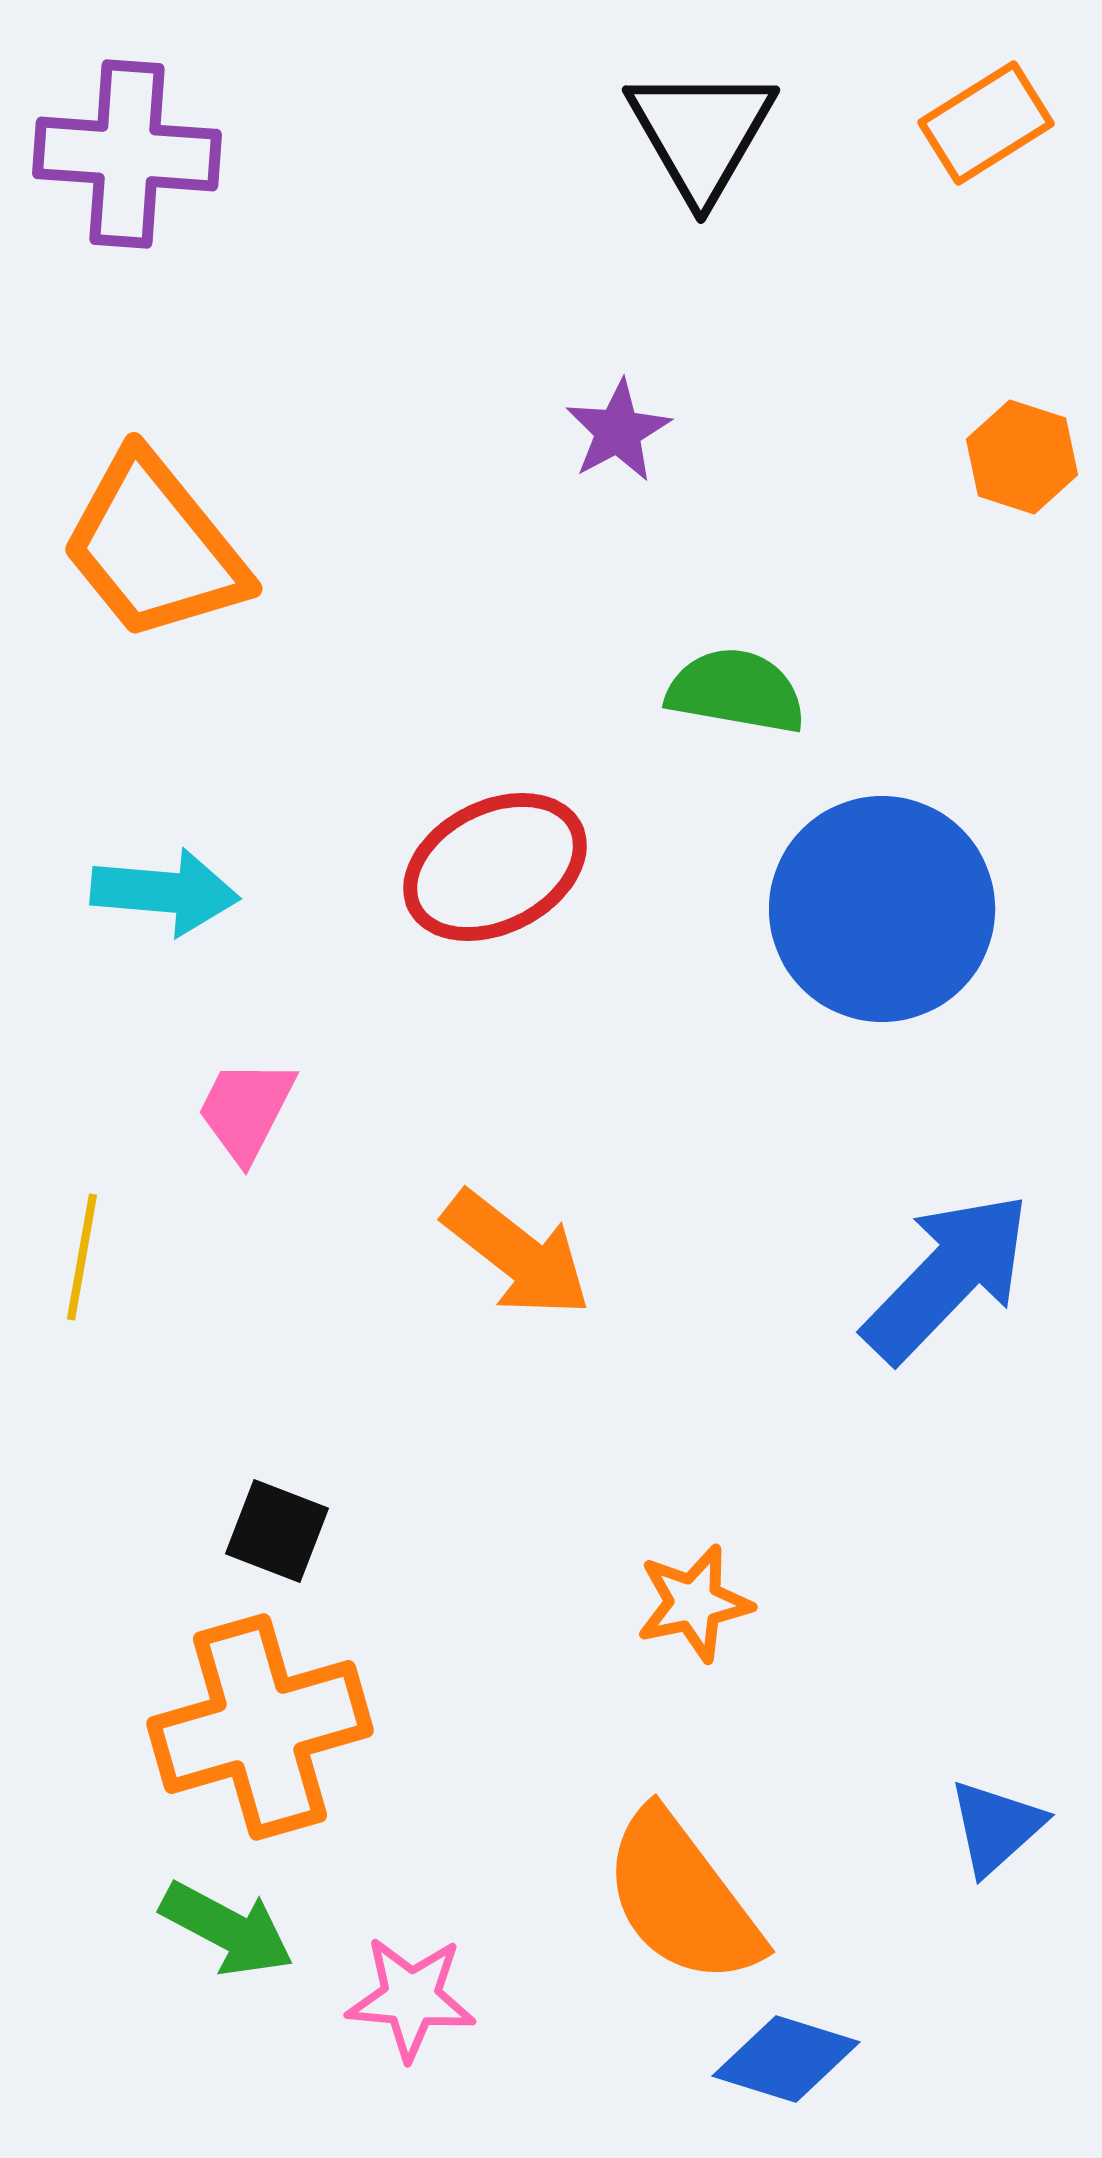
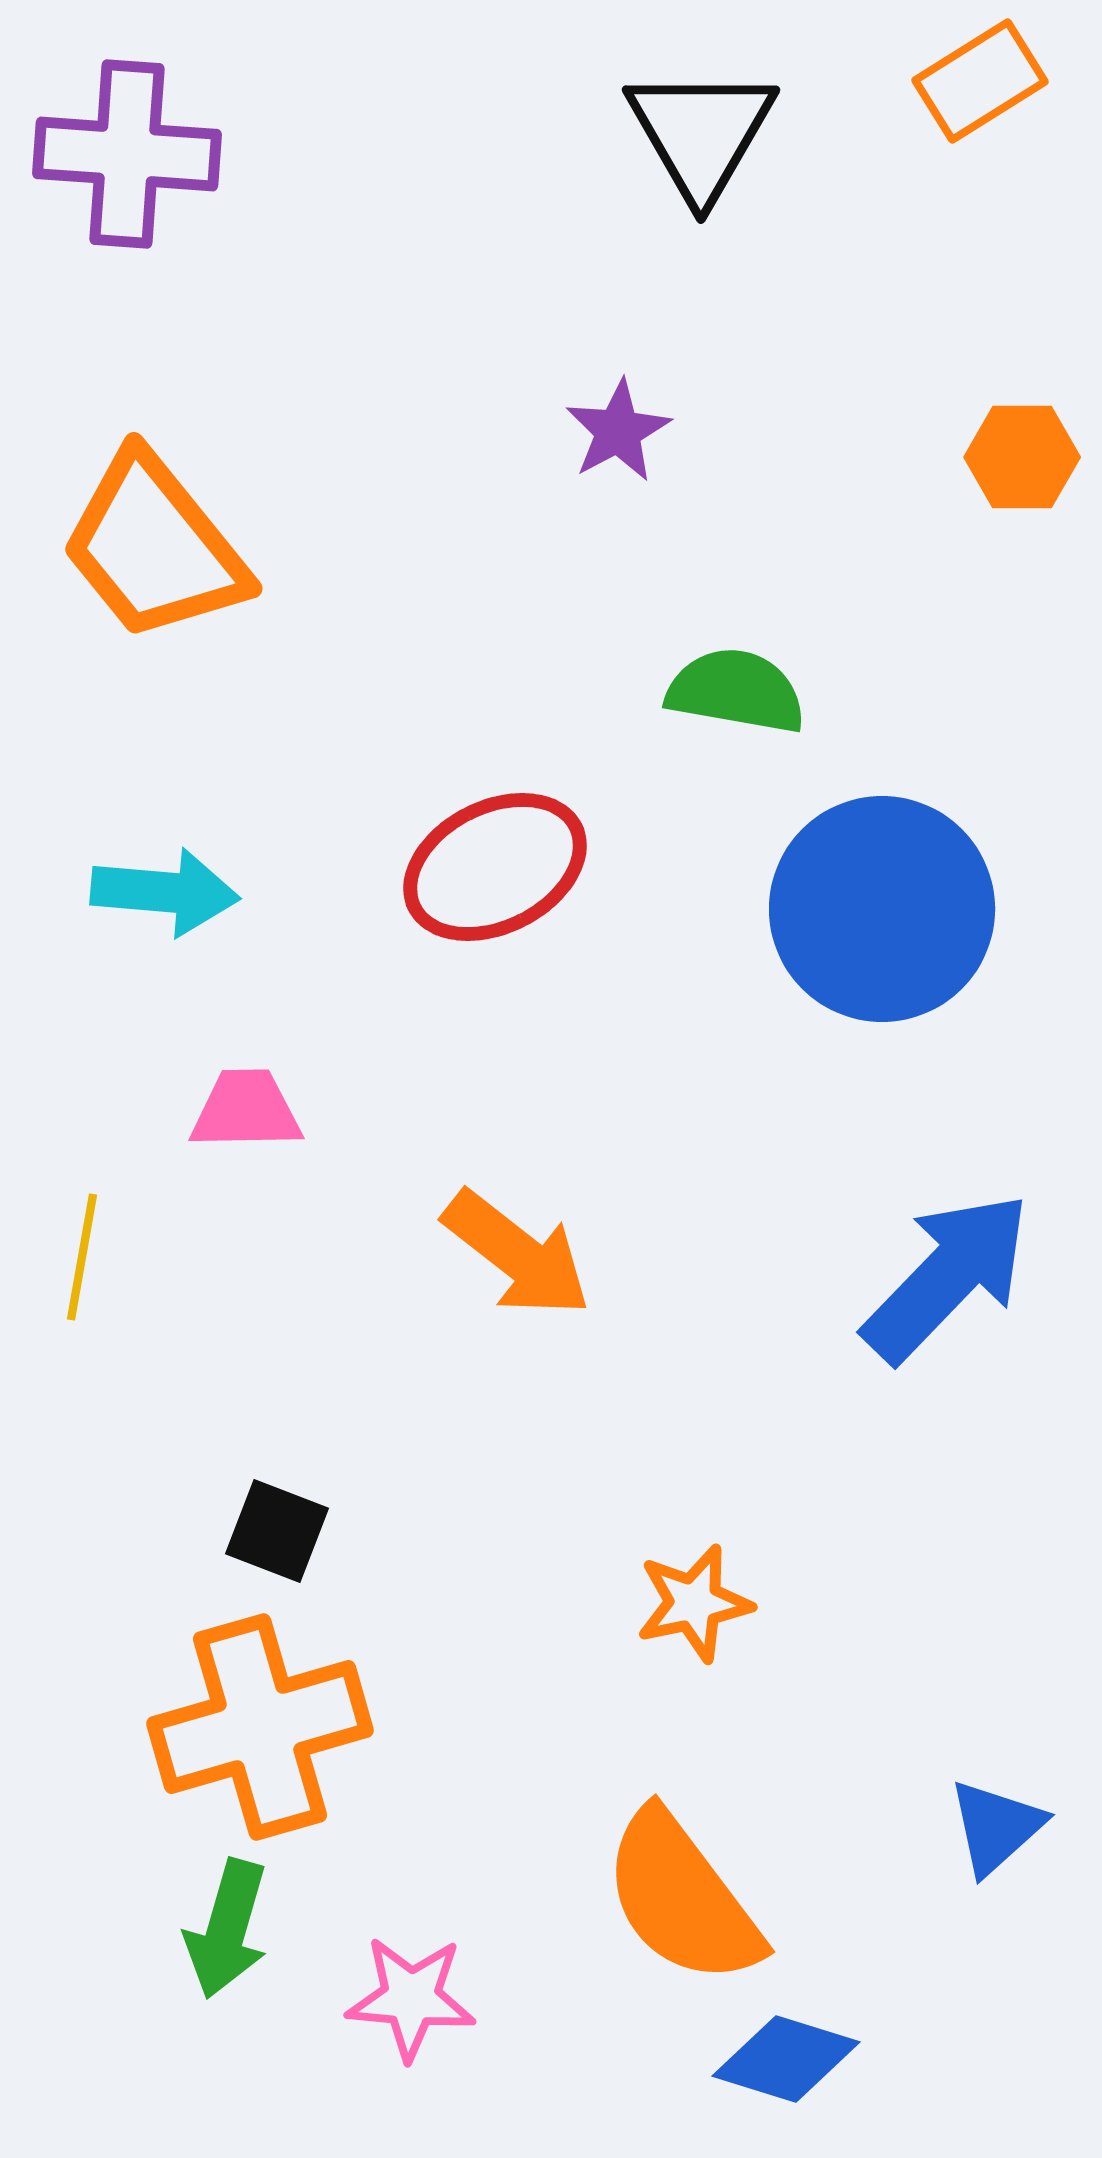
orange rectangle: moved 6 px left, 42 px up
orange hexagon: rotated 18 degrees counterclockwise
pink trapezoid: rotated 62 degrees clockwise
green arrow: rotated 78 degrees clockwise
